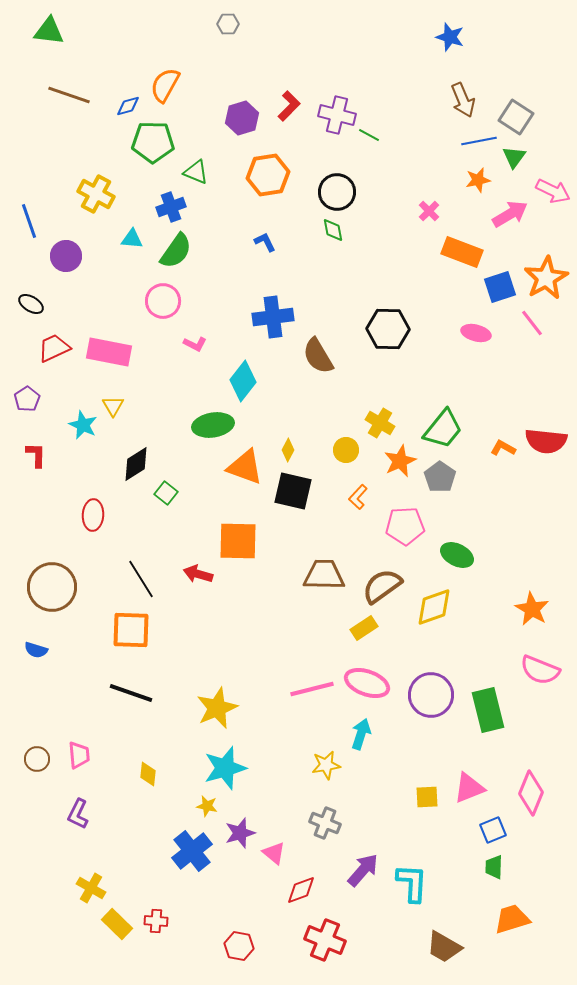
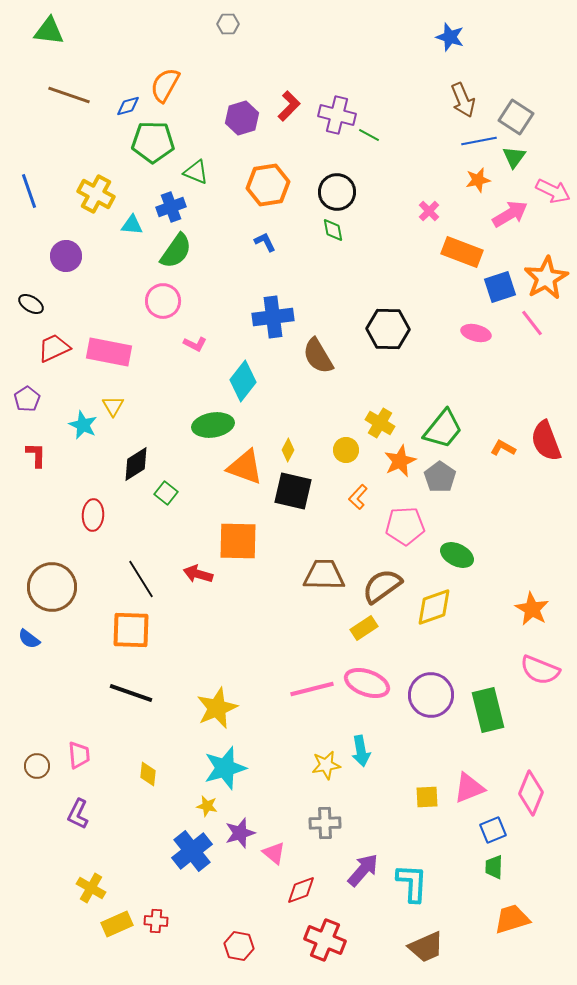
orange hexagon at (268, 175): moved 10 px down
blue line at (29, 221): moved 30 px up
cyan triangle at (132, 239): moved 14 px up
red semicircle at (546, 441): rotated 63 degrees clockwise
blue semicircle at (36, 650): moved 7 px left, 11 px up; rotated 20 degrees clockwise
cyan arrow at (361, 734): moved 17 px down; rotated 152 degrees clockwise
brown circle at (37, 759): moved 7 px down
gray cross at (325, 823): rotated 24 degrees counterclockwise
yellow rectangle at (117, 924): rotated 68 degrees counterclockwise
brown trapezoid at (444, 947): moved 18 px left; rotated 54 degrees counterclockwise
